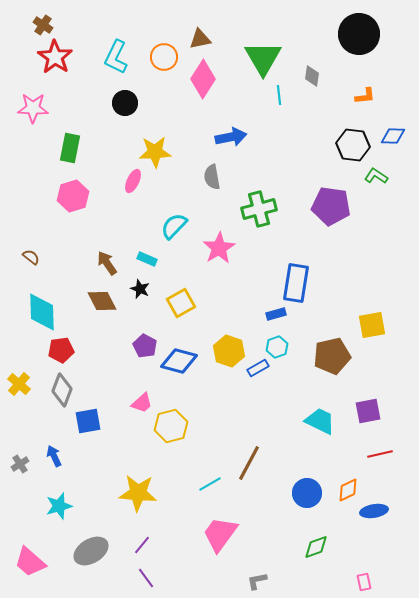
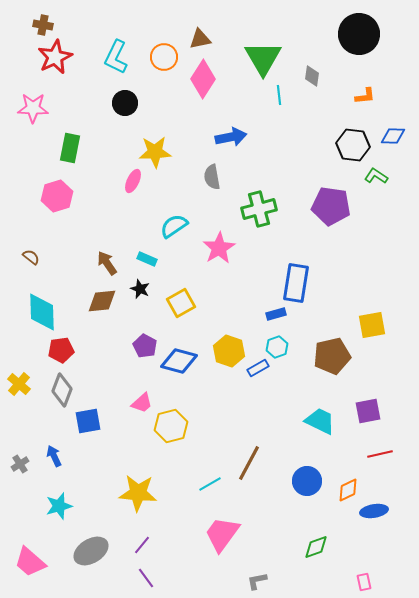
brown cross at (43, 25): rotated 24 degrees counterclockwise
red star at (55, 57): rotated 12 degrees clockwise
pink hexagon at (73, 196): moved 16 px left
cyan semicircle at (174, 226): rotated 12 degrees clockwise
brown diamond at (102, 301): rotated 68 degrees counterclockwise
blue circle at (307, 493): moved 12 px up
pink trapezoid at (220, 534): moved 2 px right
